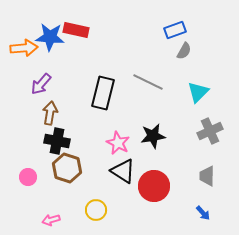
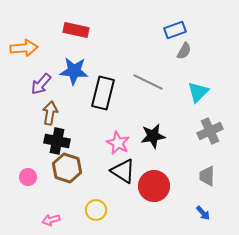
blue star: moved 24 px right, 34 px down
